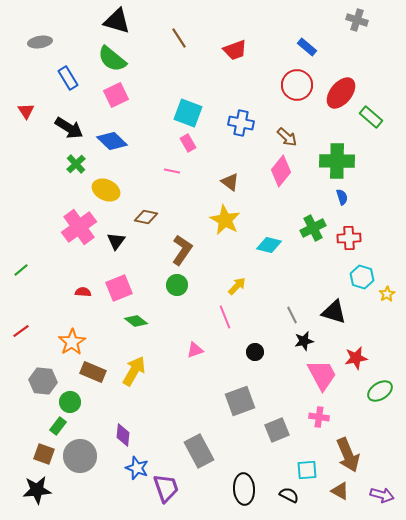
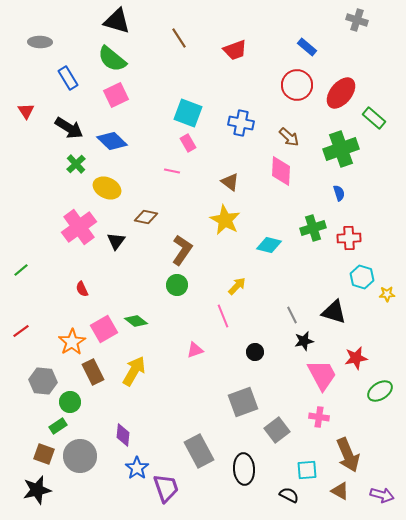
gray ellipse at (40, 42): rotated 10 degrees clockwise
green rectangle at (371, 117): moved 3 px right, 1 px down
brown arrow at (287, 137): moved 2 px right
green cross at (337, 161): moved 4 px right, 12 px up; rotated 20 degrees counterclockwise
pink diamond at (281, 171): rotated 36 degrees counterclockwise
yellow ellipse at (106, 190): moved 1 px right, 2 px up
blue semicircle at (342, 197): moved 3 px left, 4 px up
green cross at (313, 228): rotated 10 degrees clockwise
pink square at (119, 288): moved 15 px left, 41 px down; rotated 8 degrees counterclockwise
red semicircle at (83, 292): moved 1 px left, 3 px up; rotated 119 degrees counterclockwise
yellow star at (387, 294): rotated 28 degrees clockwise
pink line at (225, 317): moved 2 px left, 1 px up
brown rectangle at (93, 372): rotated 40 degrees clockwise
gray square at (240, 401): moved 3 px right, 1 px down
green rectangle at (58, 426): rotated 18 degrees clockwise
gray square at (277, 430): rotated 15 degrees counterclockwise
blue star at (137, 468): rotated 15 degrees clockwise
black ellipse at (244, 489): moved 20 px up
black star at (37, 490): rotated 8 degrees counterclockwise
